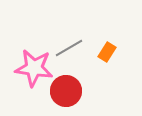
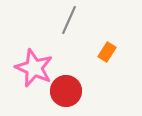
gray line: moved 28 px up; rotated 36 degrees counterclockwise
pink star: rotated 15 degrees clockwise
